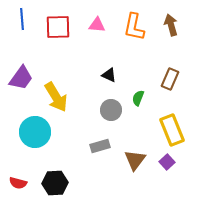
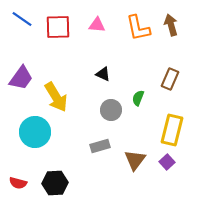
blue line: rotated 50 degrees counterclockwise
orange L-shape: moved 4 px right, 1 px down; rotated 24 degrees counterclockwise
black triangle: moved 6 px left, 1 px up
yellow rectangle: rotated 36 degrees clockwise
